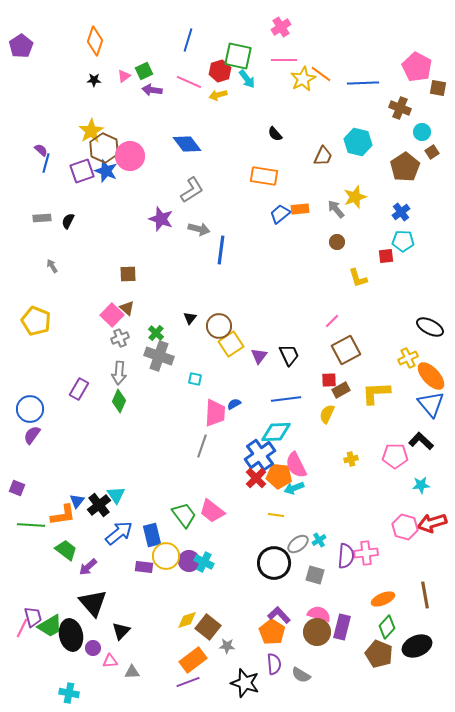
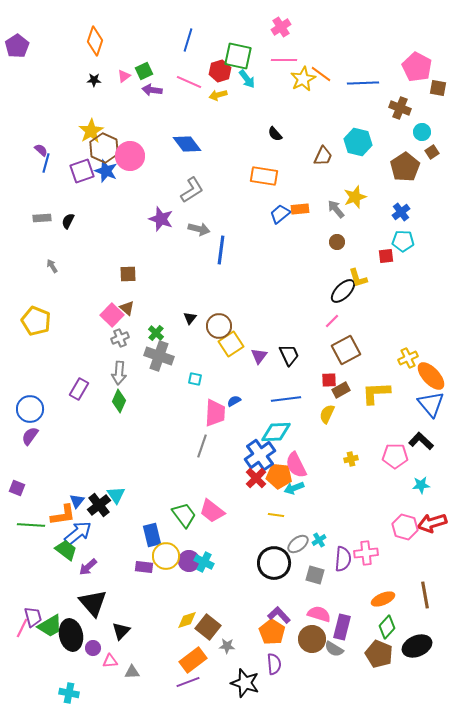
purple pentagon at (21, 46): moved 4 px left
black ellipse at (430, 327): moved 87 px left, 36 px up; rotated 72 degrees counterclockwise
blue semicircle at (234, 404): moved 3 px up
purple semicircle at (32, 435): moved 2 px left, 1 px down
blue arrow at (119, 533): moved 41 px left
purple semicircle at (346, 556): moved 3 px left, 3 px down
brown circle at (317, 632): moved 5 px left, 7 px down
gray semicircle at (301, 675): moved 33 px right, 26 px up
